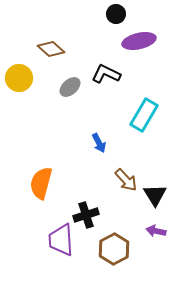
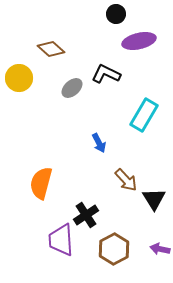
gray ellipse: moved 2 px right, 1 px down
black triangle: moved 1 px left, 4 px down
black cross: rotated 15 degrees counterclockwise
purple arrow: moved 4 px right, 18 px down
